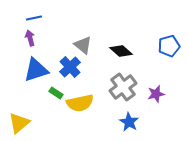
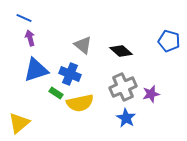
blue line: moved 10 px left; rotated 35 degrees clockwise
blue pentagon: moved 5 px up; rotated 30 degrees clockwise
blue cross: moved 7 px down; rotated 25 degrees counterclockwise
gray cross: rotated 12 degrees clockwise
purple star: moved 5 px left
blue star: moved 3 px left, 4 px up
